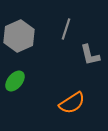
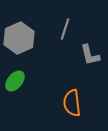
gray line: moved 1 px left
gray hexagon: moved 2 px down
orange semicircle: rotated 116 degrees clockwise
